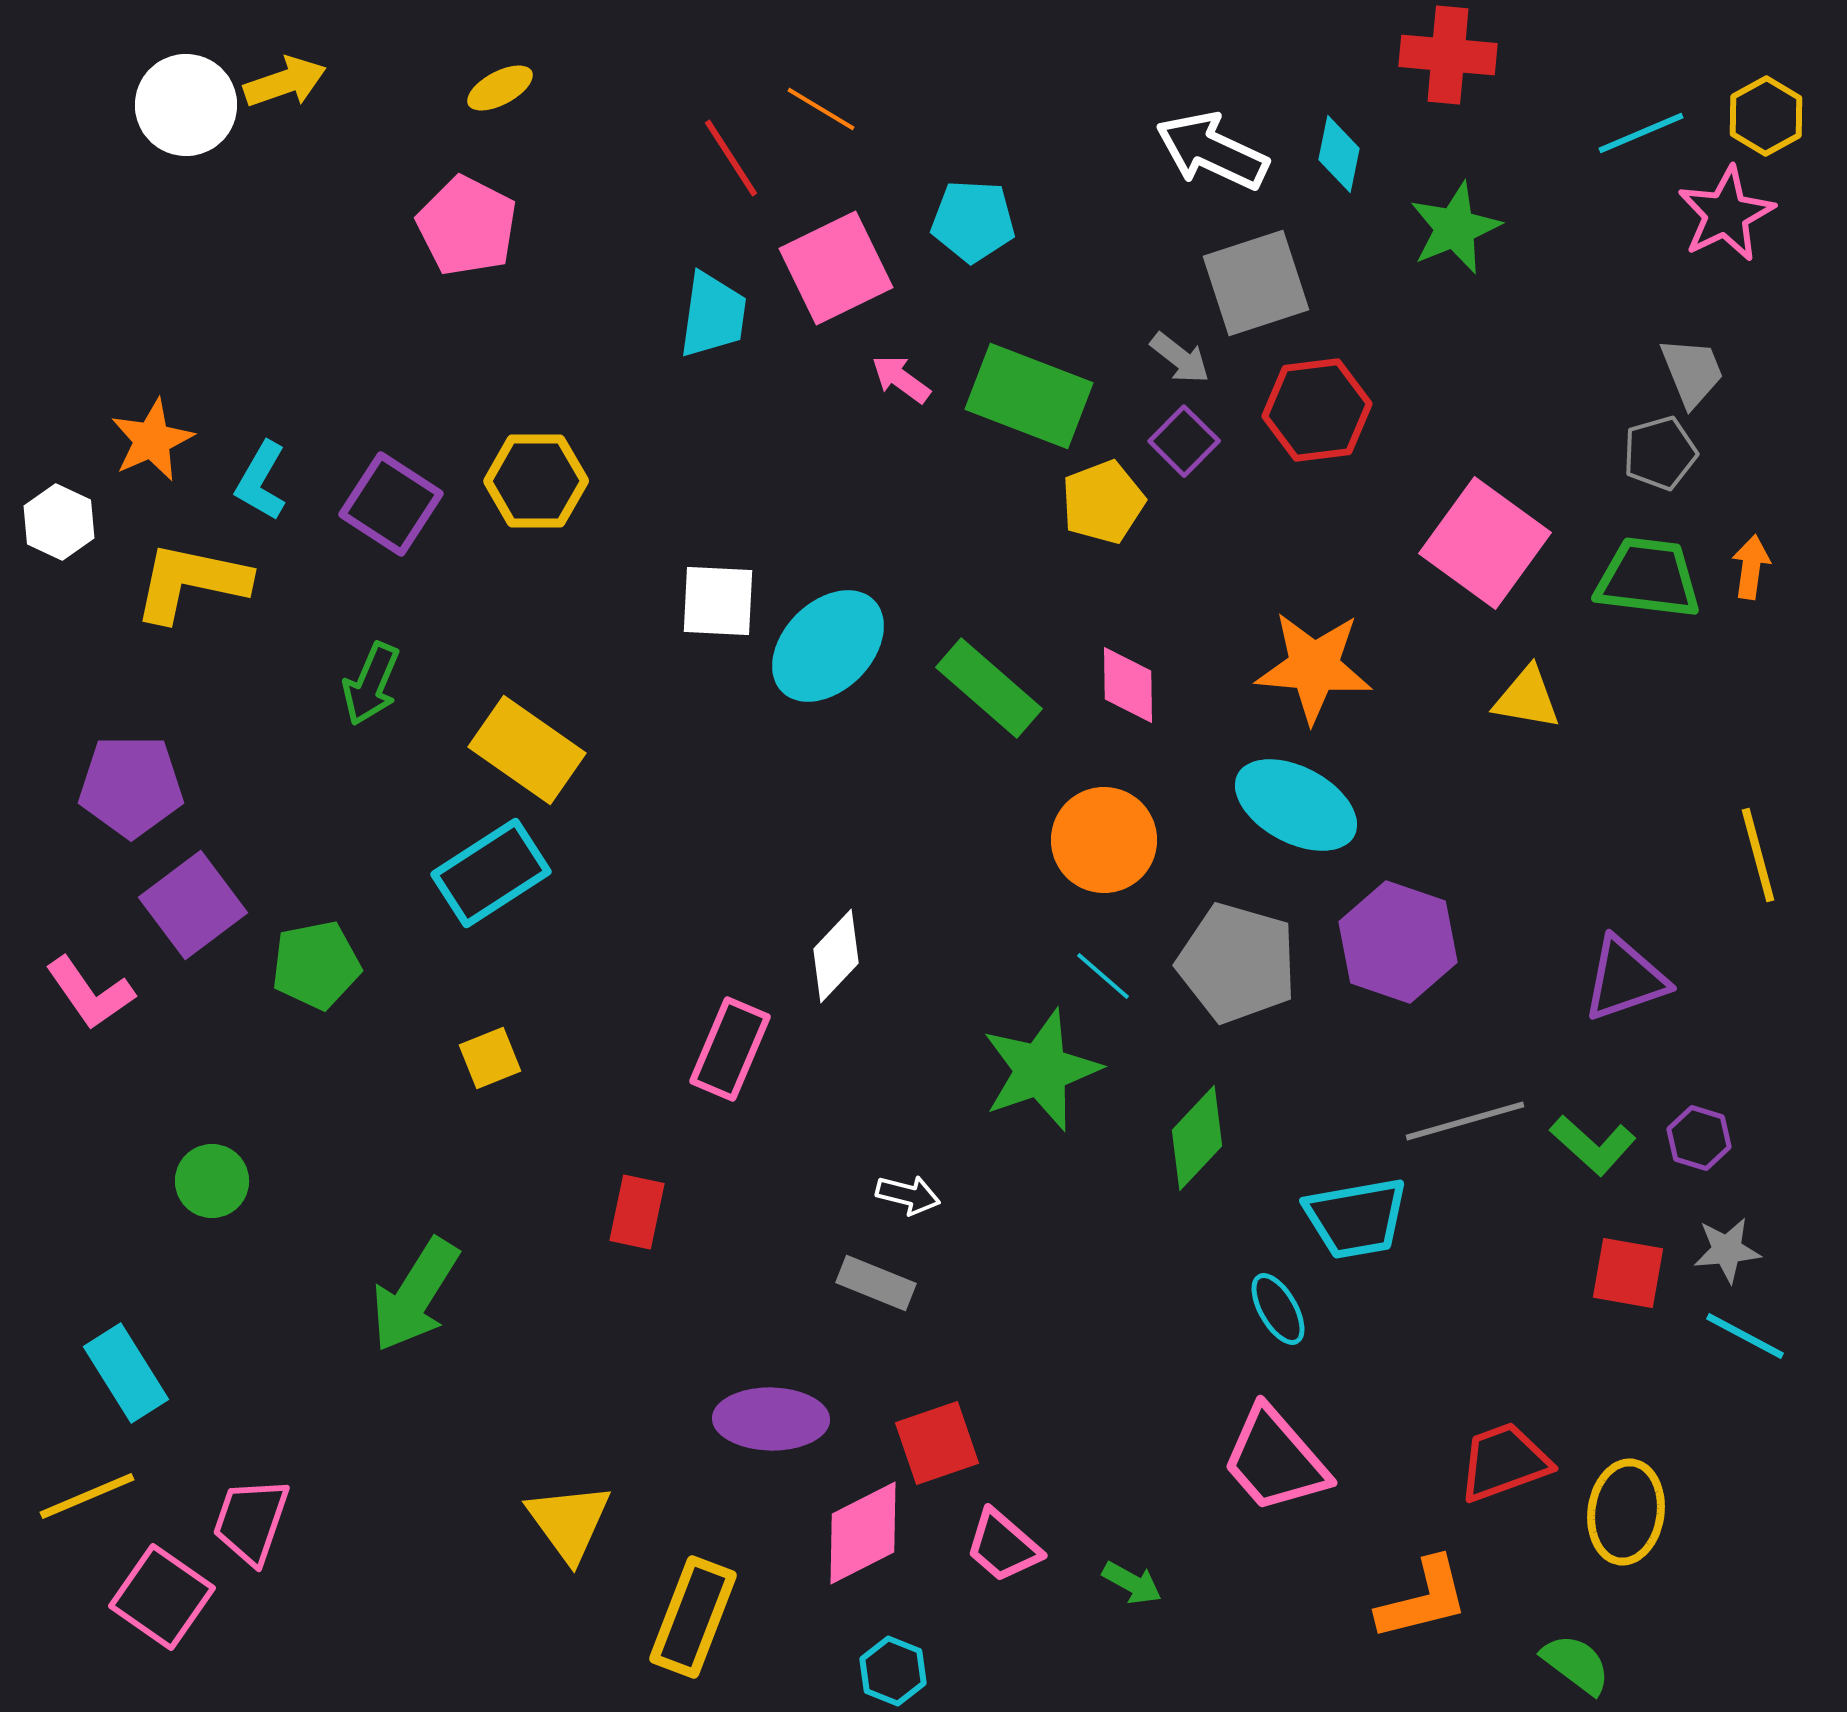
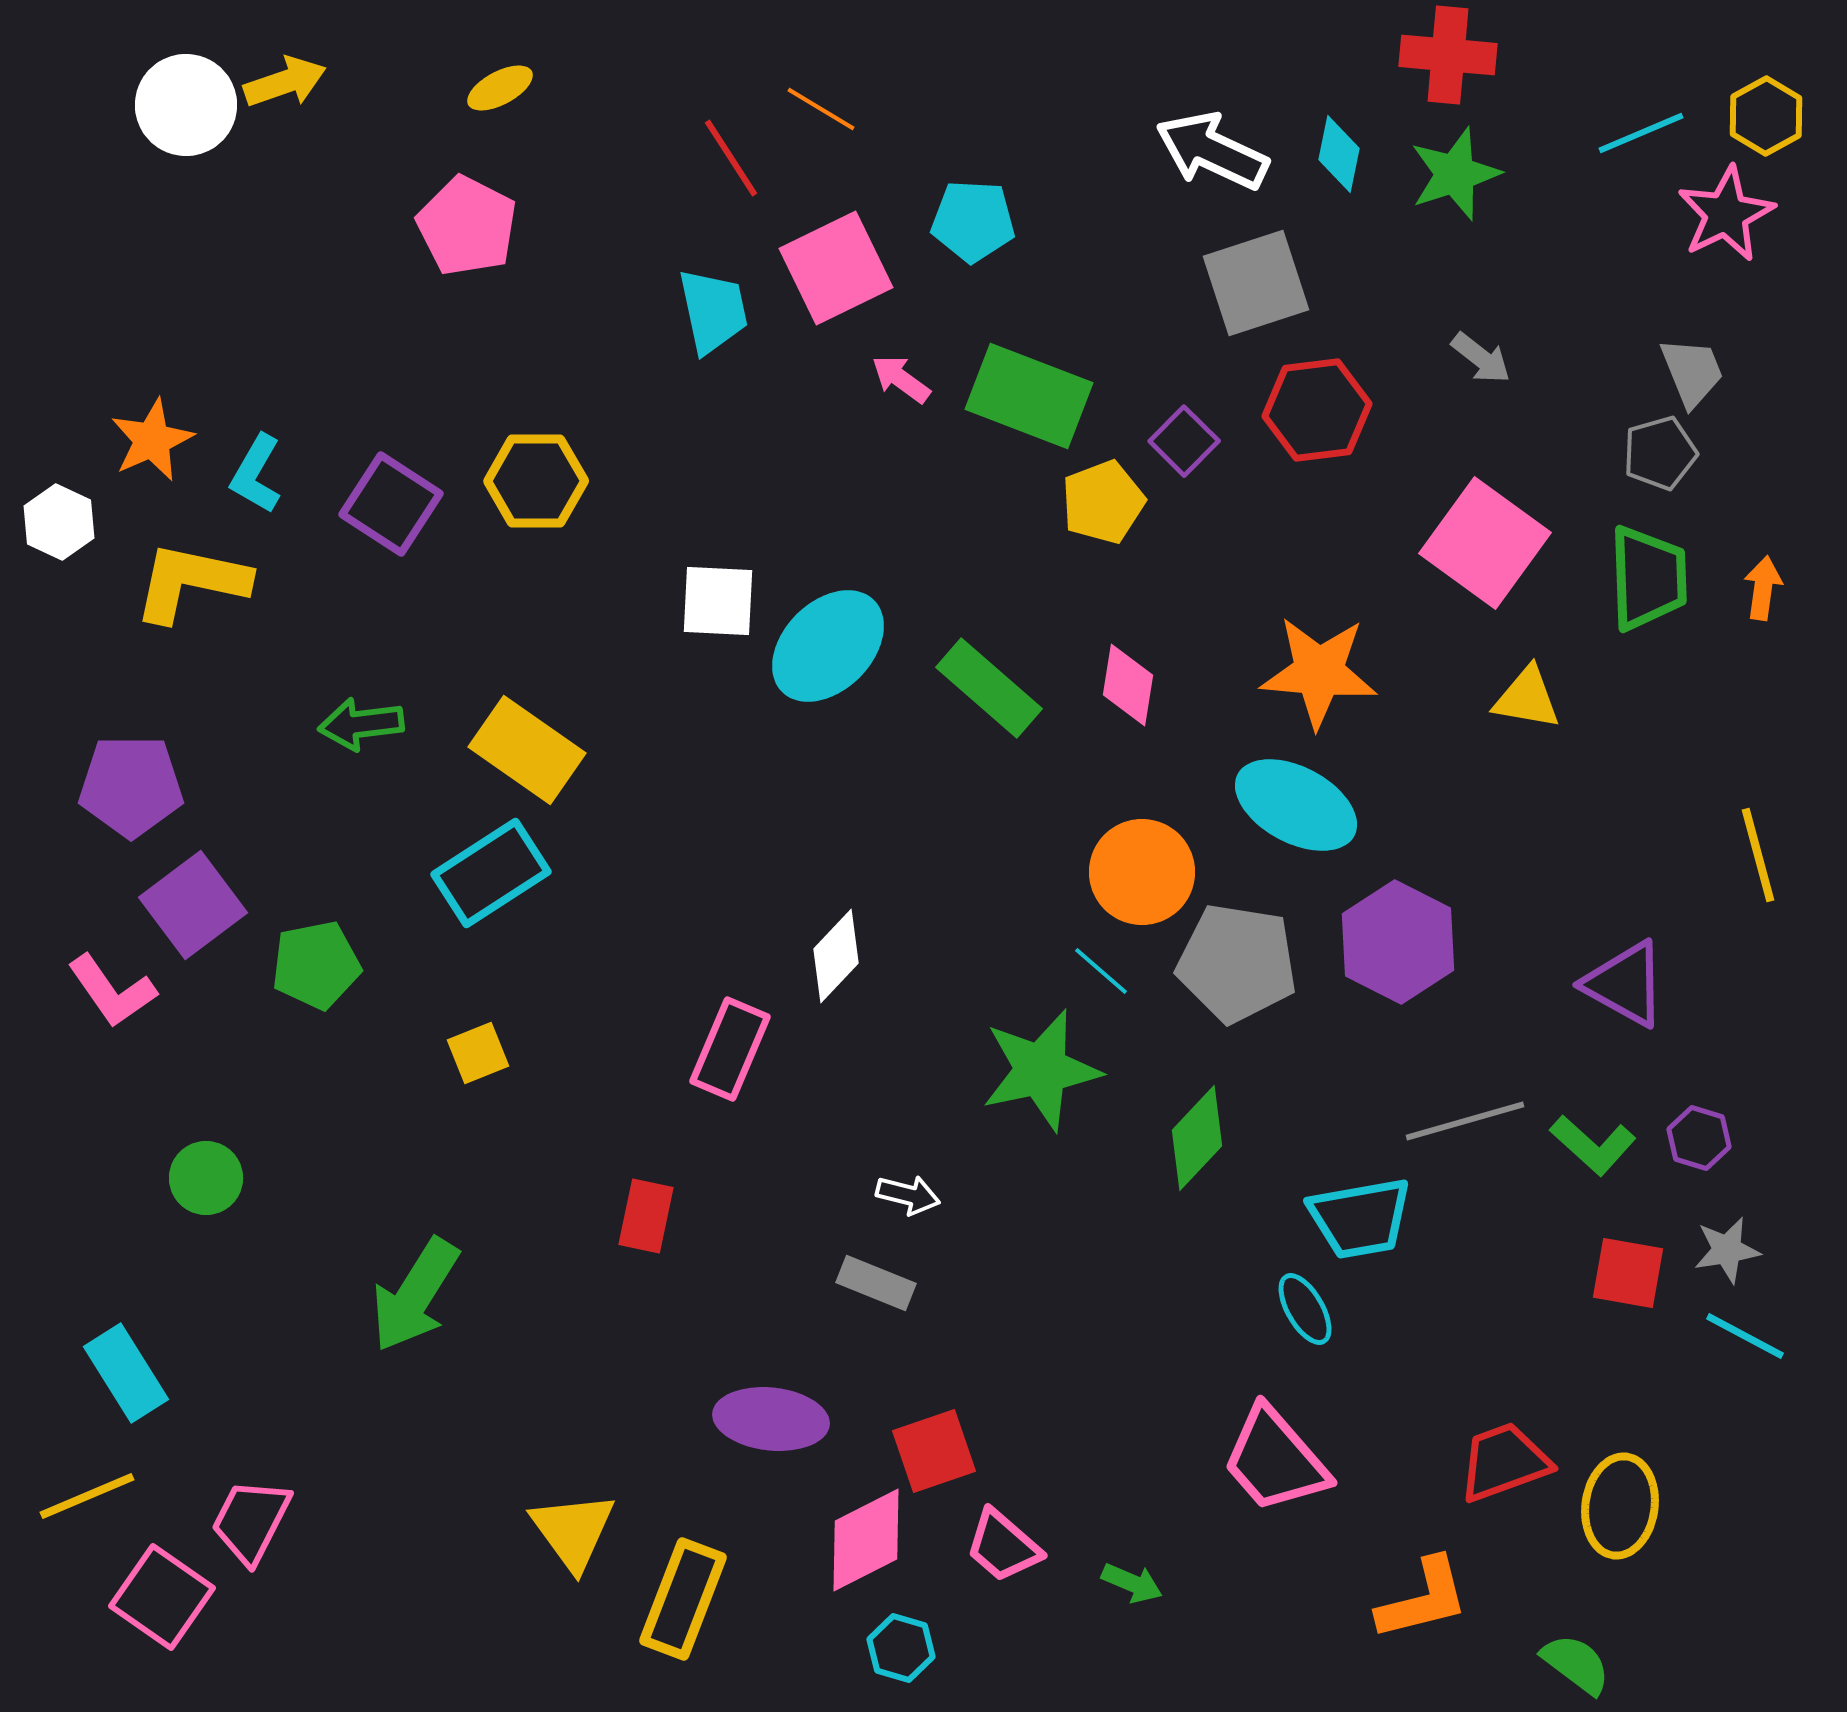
green star at (1455, 228): moved 54 px up; rotated 4 degrees clockwise
cyan trapezoid at (713, 315): moved 4 px up; rotated 20 degrees counterclockwise
gray arrow at (1180, 358): moved 301 px right
cyan L-shape at (261, 481): moved 5 px left, 7 px up
orange arrow at (1751, 567): moved 12 px right, 21 px down
green trapezoid at (1648, 578): rotated 81 degrees clockwise
orange star at (1314, 667): moved 5 px right, 5 px down
green arrow at (371, 684): moved 10 px left, 40 px down; rotated 60 degrees clockwise
pink diamond at (1128, 685): rotated 10 degrees clockwise
orange circle at (1104, 840): moved 38 px right, 32 px down
purple hexagon at (1398, 942): rotated 8 degrees clockwise
gray pentagon at (1237, 963): rotated 7 degrees counterclockwise
cyan line at (1103, 976): moved 2 px left, 5 px up
purple triangle at (1625, 979): moved 5 px down; rotated 48 degrees clockwise
pink L-shape at (90, 993): moved 22 px right, 2 px up
yellow square at (490, 1058): moved 12 px left, 5 px up
green star at (1041, 1070): rotated 7 degrees clockwise
green circle at (212, 1181): moved 6 px left, 3 px up
red rectangle at (637, 1212): moved 9 px right, 4 px down
cyan trapezoid at (1356, 1218): moved 4 px right
gray star at (1727, 1250): rotated 4 degrees counterclockwise
cyan ellipse at (1278, 1309): moved 27 px right
purple ellipse at (771, 1419): rotated 5 degrees clockwise
red square at (937, 1443): moved 3 px left, 8 px down
yellow ellipse at (1626, 1512): moved 6 px left, 6 px up
pink trapezoid at (251, 1521): rotated 8 degrees clockwise
yellow triangle at (569, 1522): moved 4 px right, 9 px down
pink diamond at (863, 1533): moved 3 px right, 7 px down
green arrow at (1132, 1583): rotated 6 degrees counterclockwise
yellow rectangle at (693, 1617): moved 10 px left, 18 px up
cyan hexagon at (893, 1671): moved 8 px right, 23 px up; rotated 6 degrees counterclockwise
